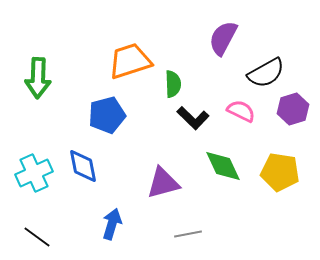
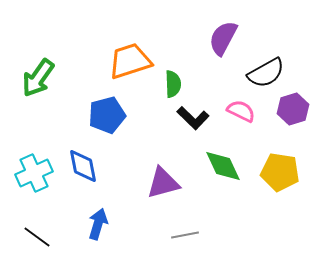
green arrow: rotated 33 degrees clockwise
blue arrow: moved 14 px left
gray line: moved 3 px left, 1 px down
